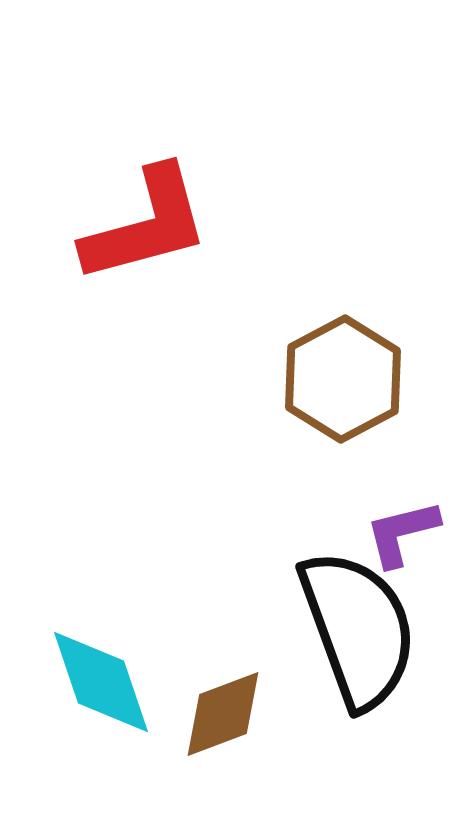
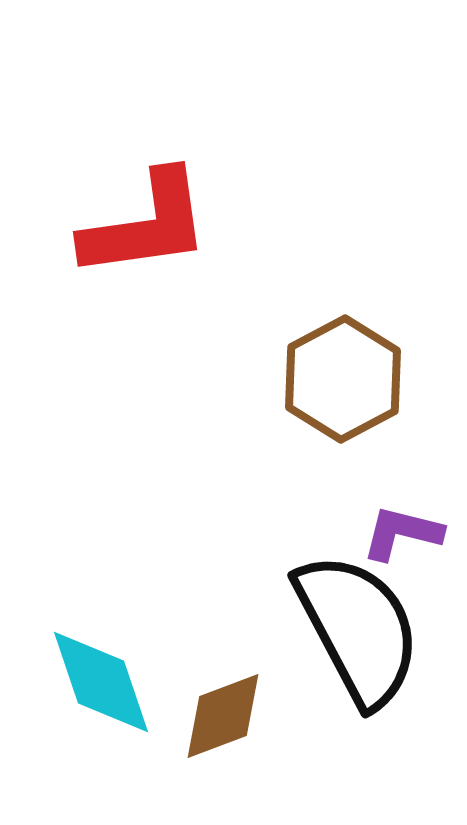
red L-shape: rotated 7 degrees clockwise
purple L-shape: rotated 28 degrees clockwise
black semicircle: rotated 8 degrees counterclockwise
brown diamond: moved 2 px down
